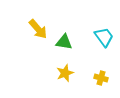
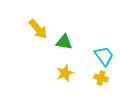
cyan trapezoid: moved 19 px down
